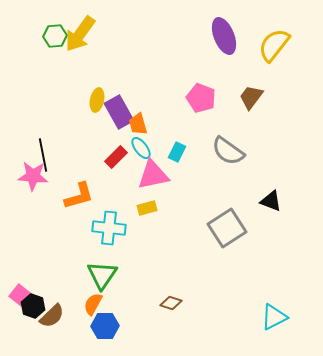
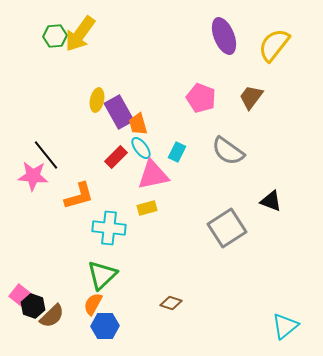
black line: moved 3 px right; rotated 28 degrees counterclockwise
green triangle: rotated 12 degrees clockwise
cyan triangle: moved 11 px right, 9 px down; rotated 12 degrees counterclockwise
